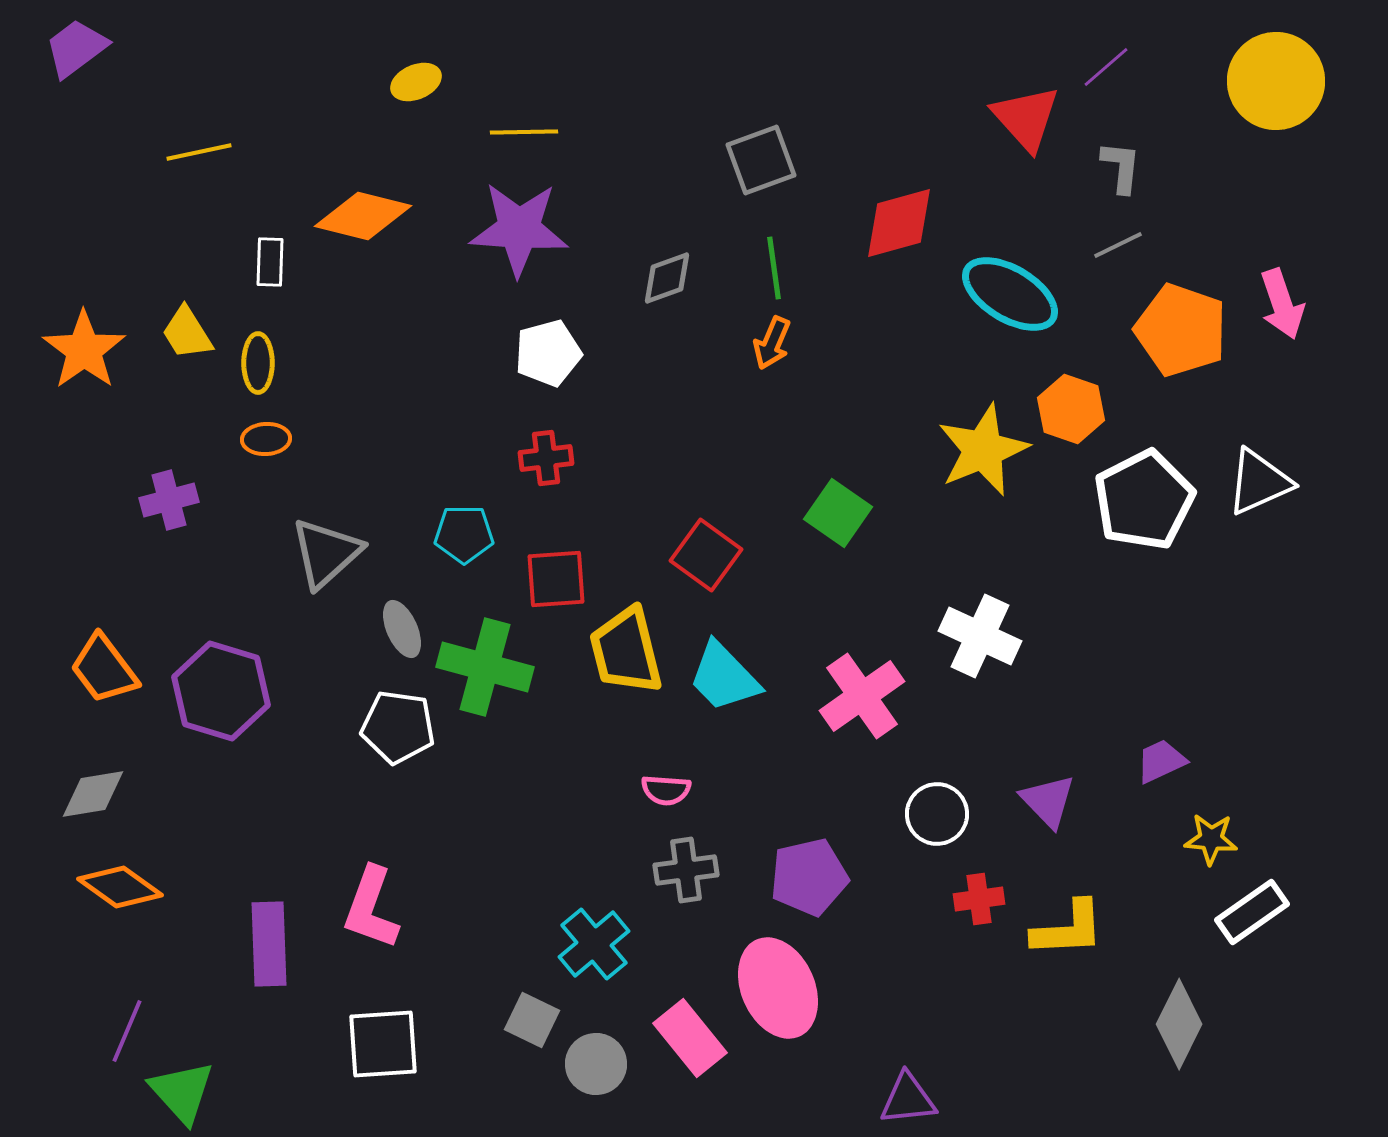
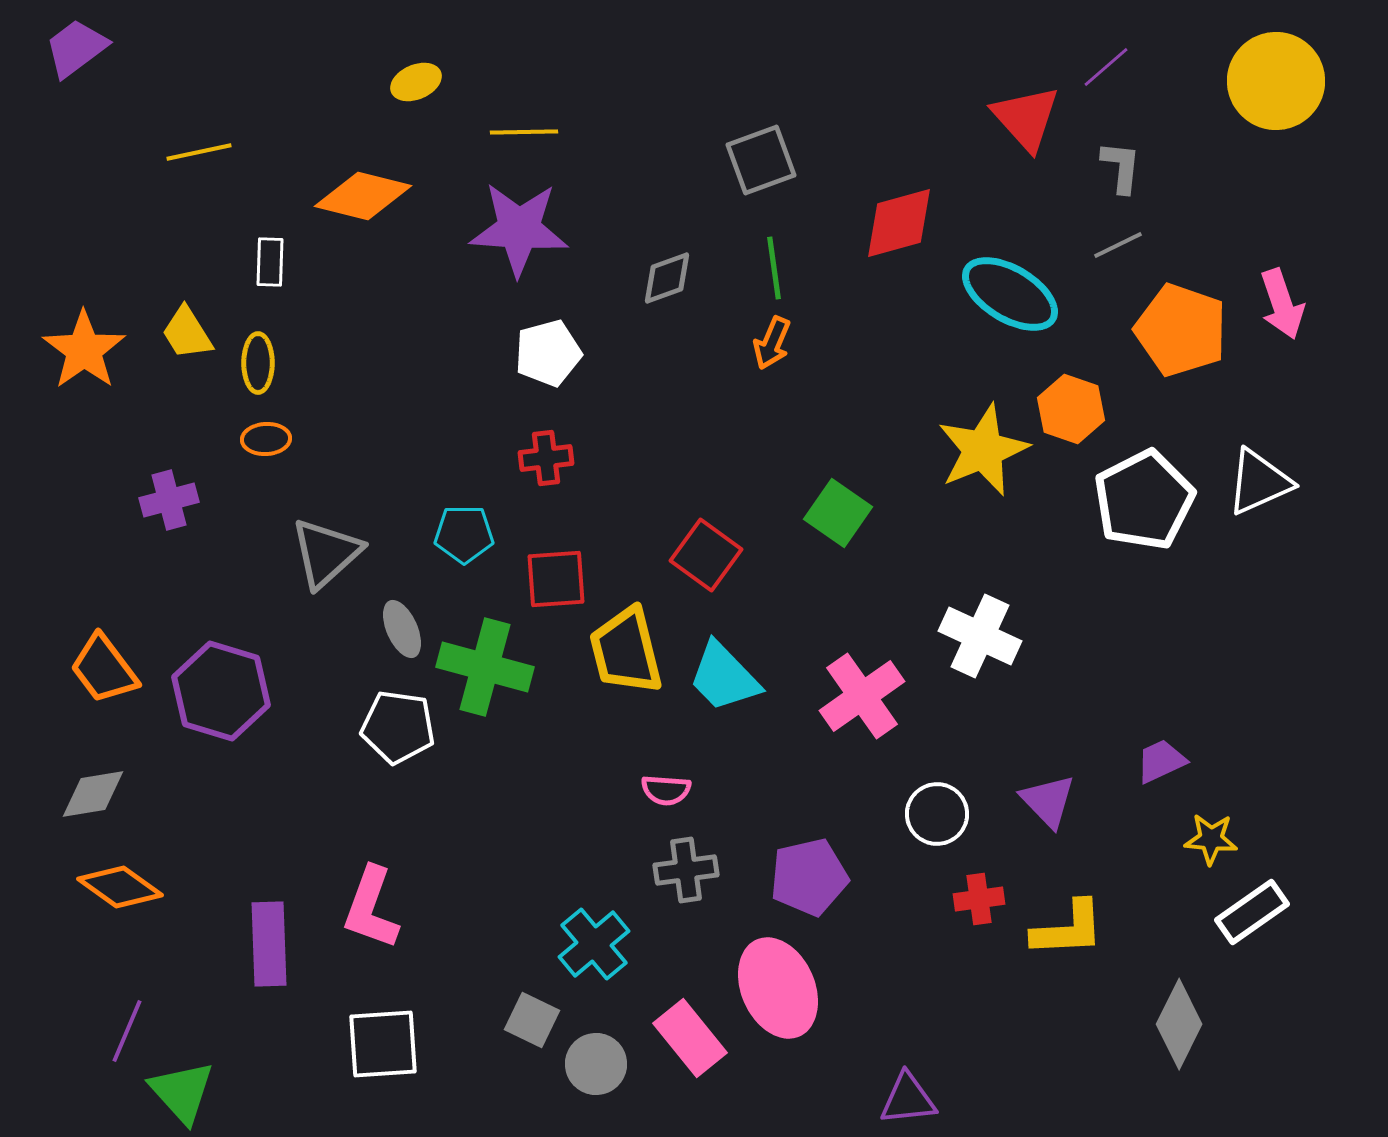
orange diamond at (363, 216): moved 20 px up
